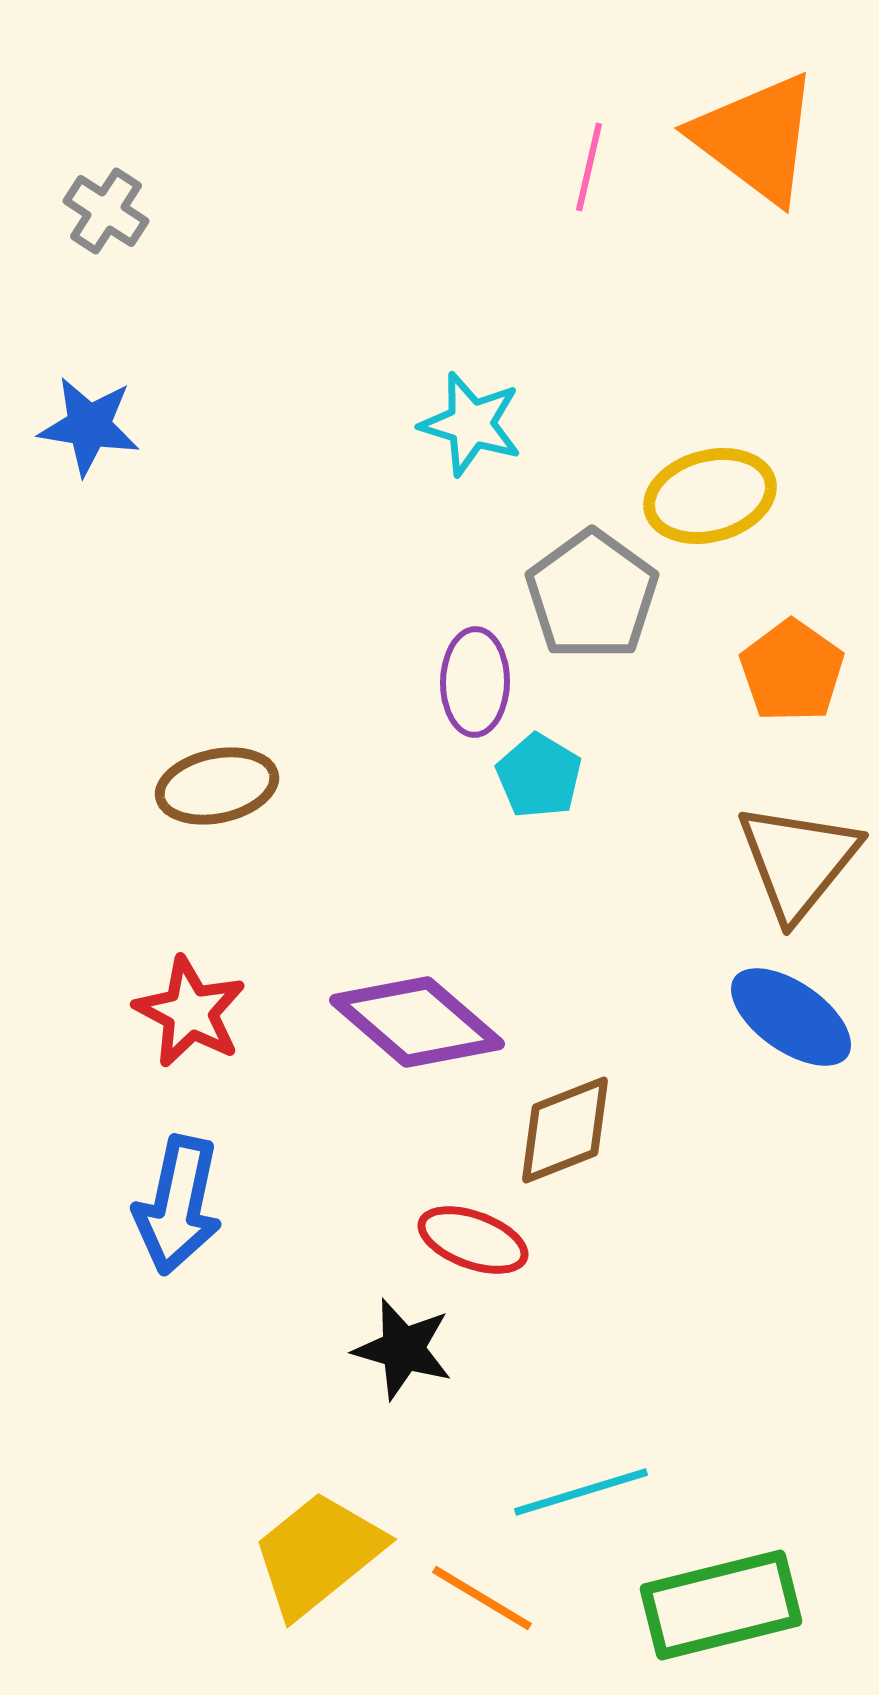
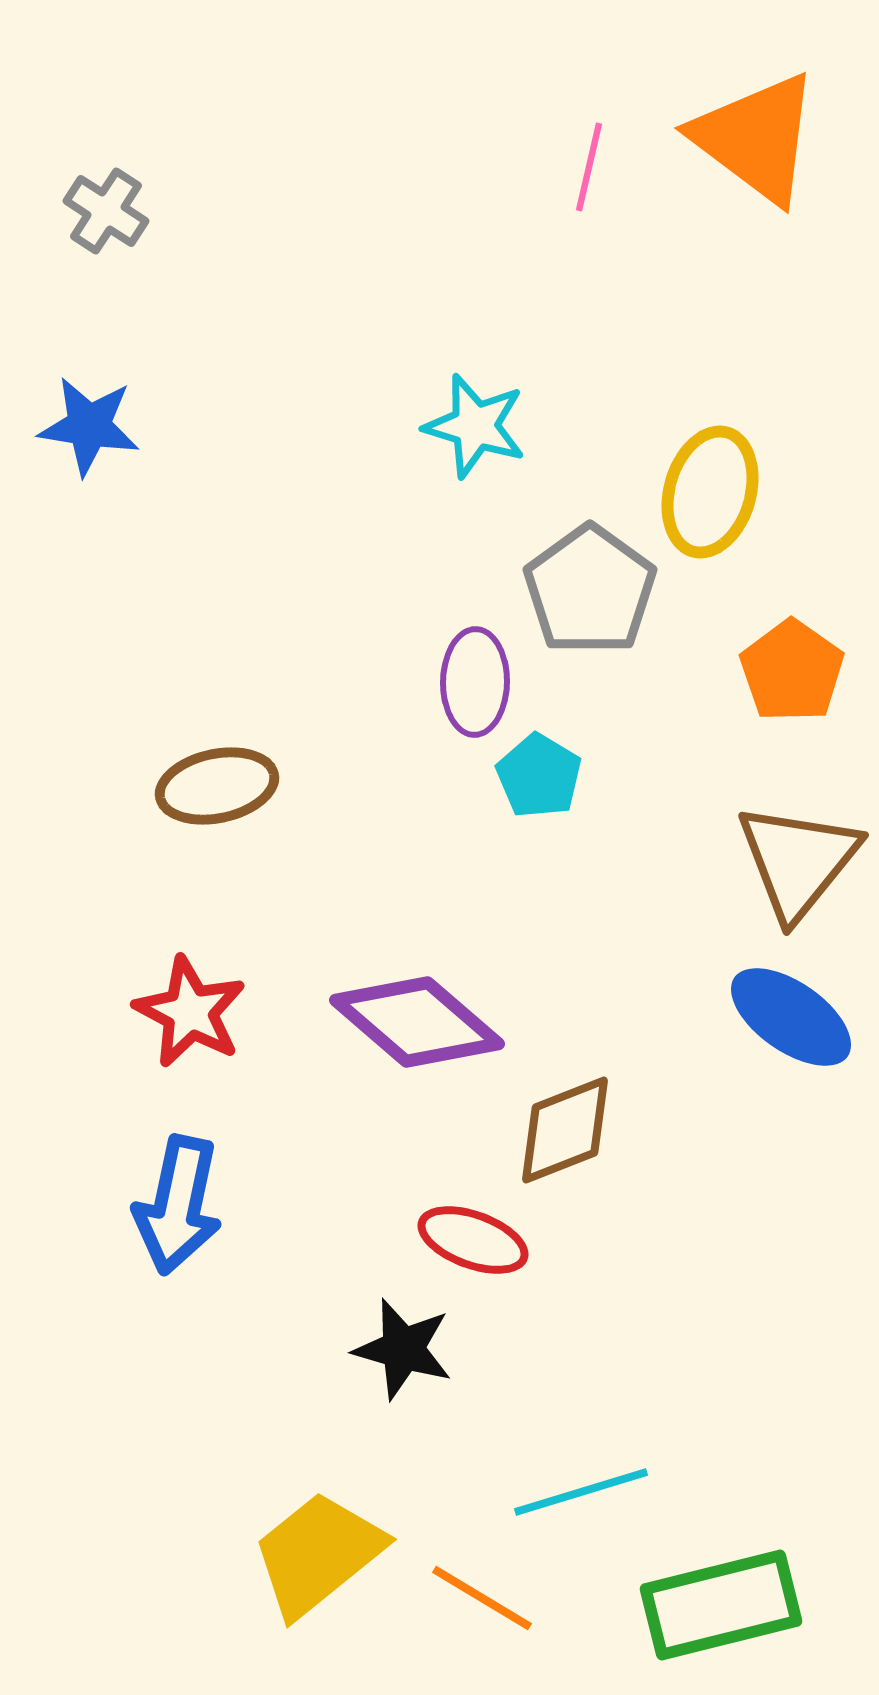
cyan star: moved 4 px right, 2 px down
yellow ellipse: moved 4 px up; rotated 59 degrees counterclockwise
gray pentagon: moved 2 px left, 5 px up
